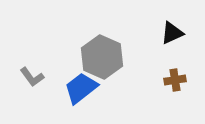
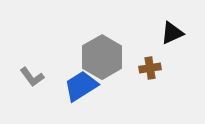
gray hexagon: rotated 6 degrees clockwise
brown cross: moved 25 px left, 12 px up
blue trapezoid: moved 2 px up; rotated 6 degrees clockwise
